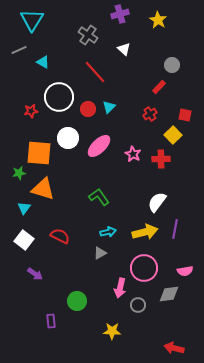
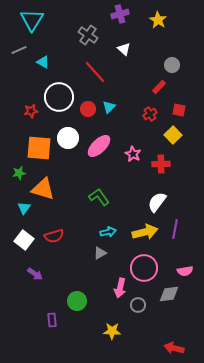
red square at (185, 115): moved 6 px left, 5 px up
orange square at (39, 153): moved 5 px up
red cross at (161, 159): moved 5 px down
red semicircle at (60, 236): moved 6 px left; rotated 138 degrees clockwise
purple rectangle at (51, 321): moved 1 px right, 1 px up
